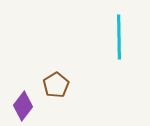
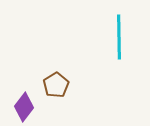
purple diamond: moved 1 px right, 1 px down
